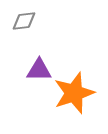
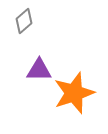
gray diamond: rotated 35 degrees counterclockwise
